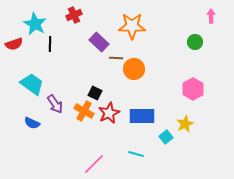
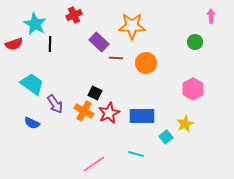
orange circle: moved 12 px right, 6 px up
pink line: rotated 10 degrees clockwise
